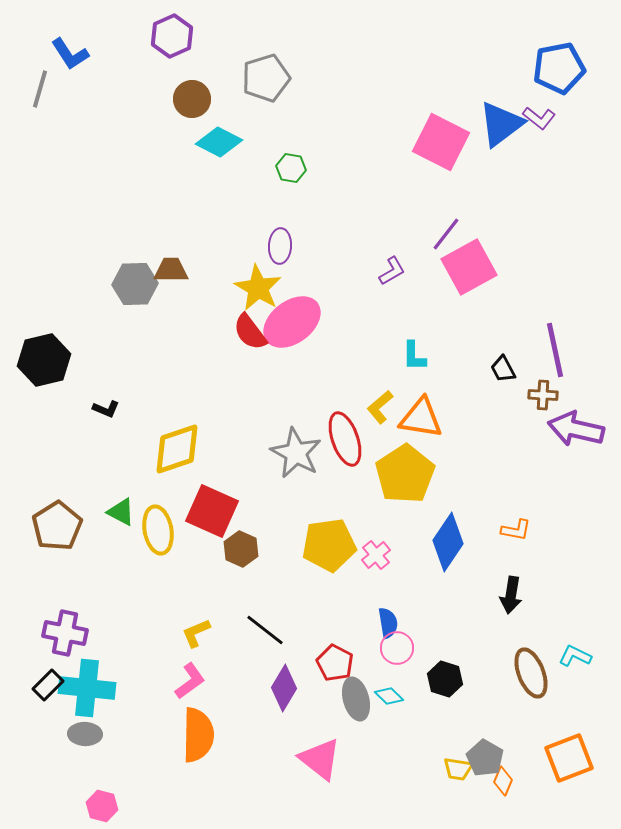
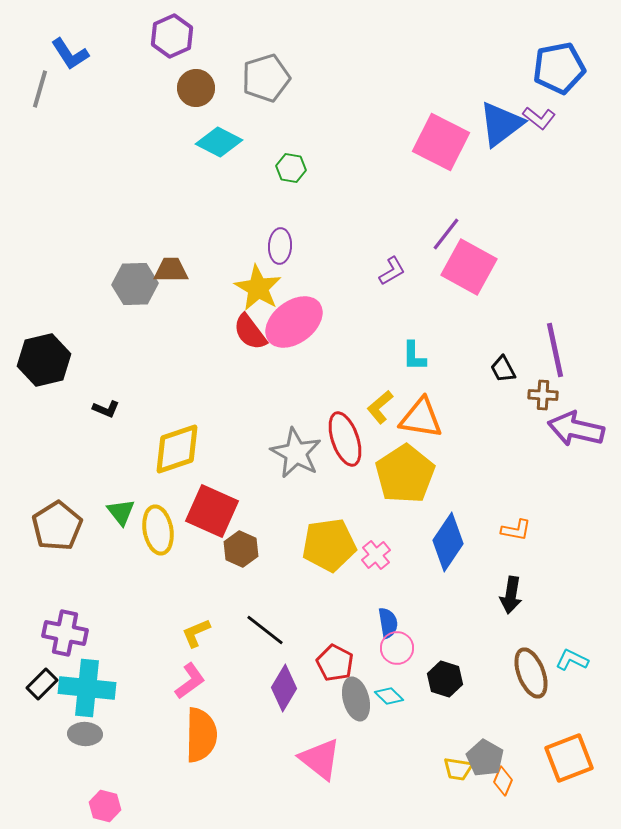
brown circle at (192, 99): moved 4 px right, 11 px up
pink square at (469, 267): rotated 32 degrees counterclockwise
pink ellipse at (292, 322): moved 2 px right
green triangle at (121, 512): rotated 24 degrees clockwise
cyan L-shape at (575, 656): moved 3 px left, 4 px down
black rectangle at (48, 685): moved 6 px left, 1 px up
orange semicircle at (198, 735): moved 3 px right
pink hexagon at (102, 806): moved 3 px right
